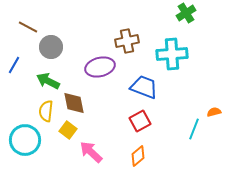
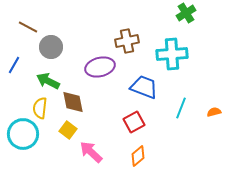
brown diamond: moved 1 px left, 1 px up
yellow semicircle: moved 6 px left, 3 px up
red square: moved 6 px left, 1 px down
cyan line: moved 13 px left, 21 px up
cyan circle: moved 2 px left, 6 px up
